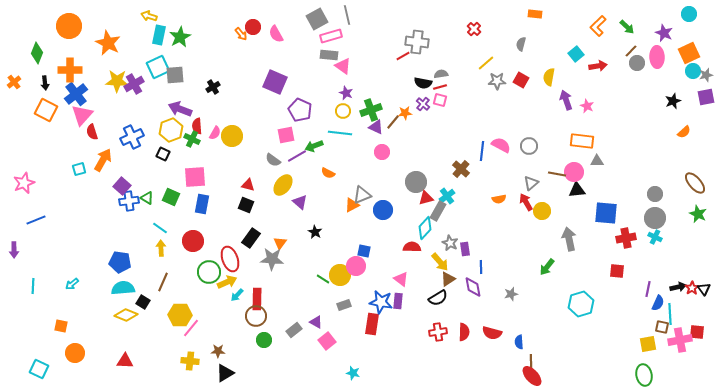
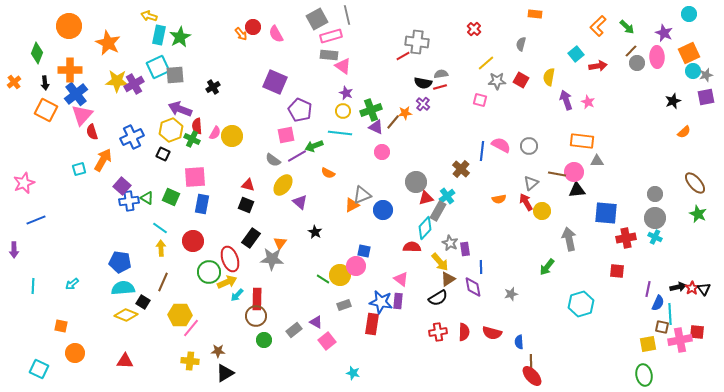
pink square at (440, 100): moved 40 px right
pink star at (587, 106): moved 1 px right, 4 px up
